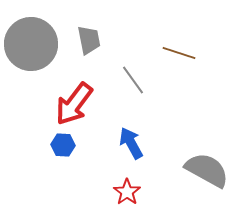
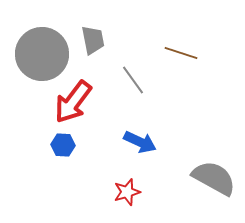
gray trapezoid: moved 4 px right
gray circle: moved 11 px right, 10 px down
brown line: moved 2 px right
red arrow: moved 1 px left, 2 px up
blue arrow: moved 9 px right, 1 px up; rotated 144 degrees clockwise
gray semicircle: moved 7 px right, 8 px down
red star: rotated 20 degrees clockwise
